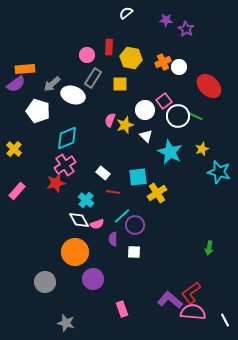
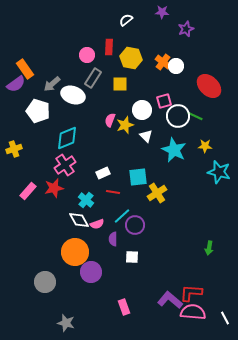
white semicircle at (126, 13): moved 7 px down
purple star at (166, 20): moved 4 px left, 8 px up
purple star at (186, 29): rotated 21 degrees clockwise
orange cross at (163, 62): rotated 28 degrees counterclockwise
white circle at (179, 67): moved 3 px left, 1 px up
orange rectangle at (25, 69): rotated 60 degrees clockwise
pink square at (164, 101): rotated 21 degrees clockwise
white circle at (145, 110): moved 3 px left
yellow cross at (14, 149): rotated 28 degrees clockwise
yellow star at (202, 149): moved 3 px right, 3 px up; rotated 24 degrees clockwise
cyan star at (170, 152): moved 4 px right, 2 px up
white rectangle at (103, 173): rotated 64 degrees counterclockwise
red star at (56, 183): moved 2 px left, 5 px down
pink rectangle at (17, 191): moved 11 px right
white square at (134, 252): moved 2 px left, 5 px down
purple circle at (93, 279): moved 2 px left, 7 px up
red L-shape at (191, 293): rotated 40 degrees clockwise
pink rectangle at (122, 309): moved 2 px right, 2 px up
white line at (225, 320): moved 2 px up
